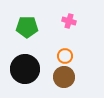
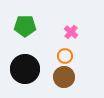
pink cross: moved 2 px right, 11 px down; rotated 24 degrees clockwise
green pentagon: moved 2 px left, 1 px up
